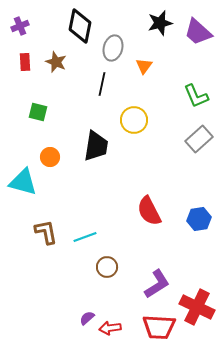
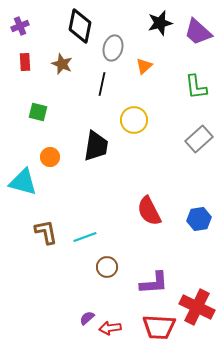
brown star: moved 6 px right, 2 px down
orange triangle: rotated 12 degrees clockwise
green L-shape: moved 9 px up; rotated 16 degrees clockwise
purple L-shape: moved 3 px left, 1 px up; rotated 28 degrees clockwise
